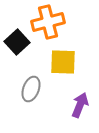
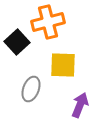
yellow square: moved 3 px down
